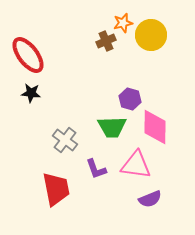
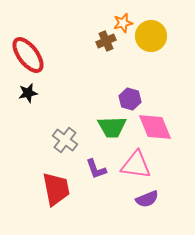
yellow circle: moved 1 px down
black star: moved 3 px left; rotated 18 degrees counterclockwise
pink diamond: rotated 24 degrees counterclockwise
purple semicircle: moved 3 px left
